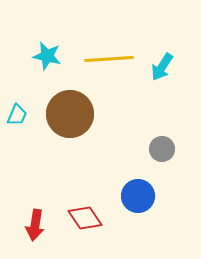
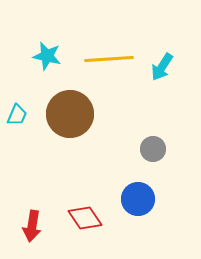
gray circle: moved 9 px left
blue circle: moved 3 px down
red arrow: moved 3 px left, 1 px down
